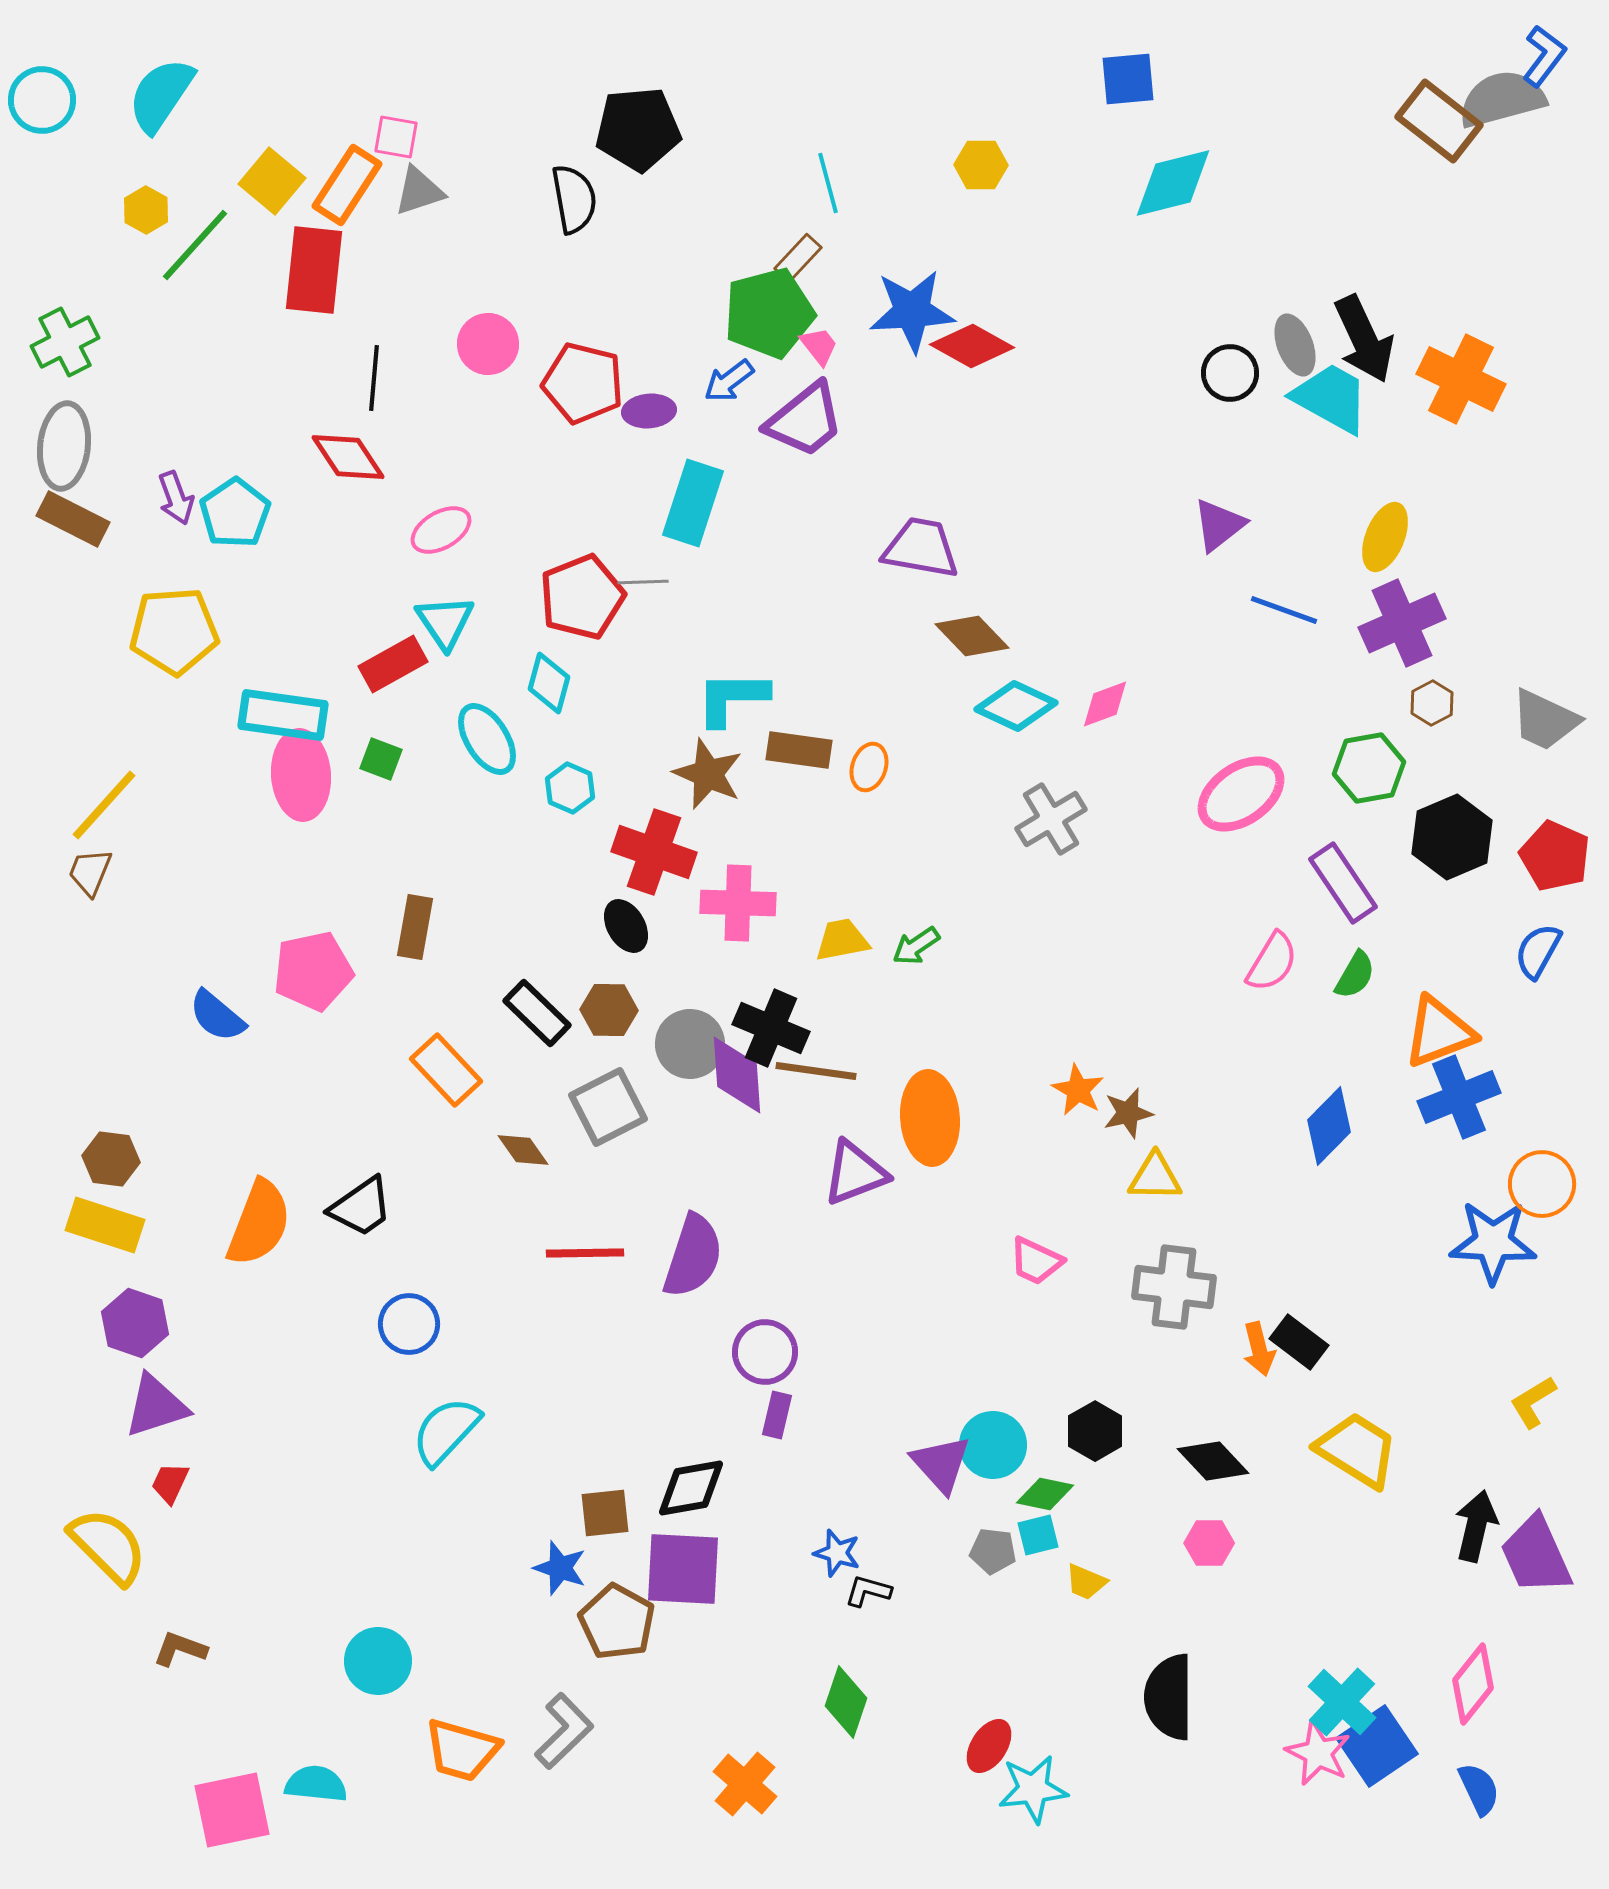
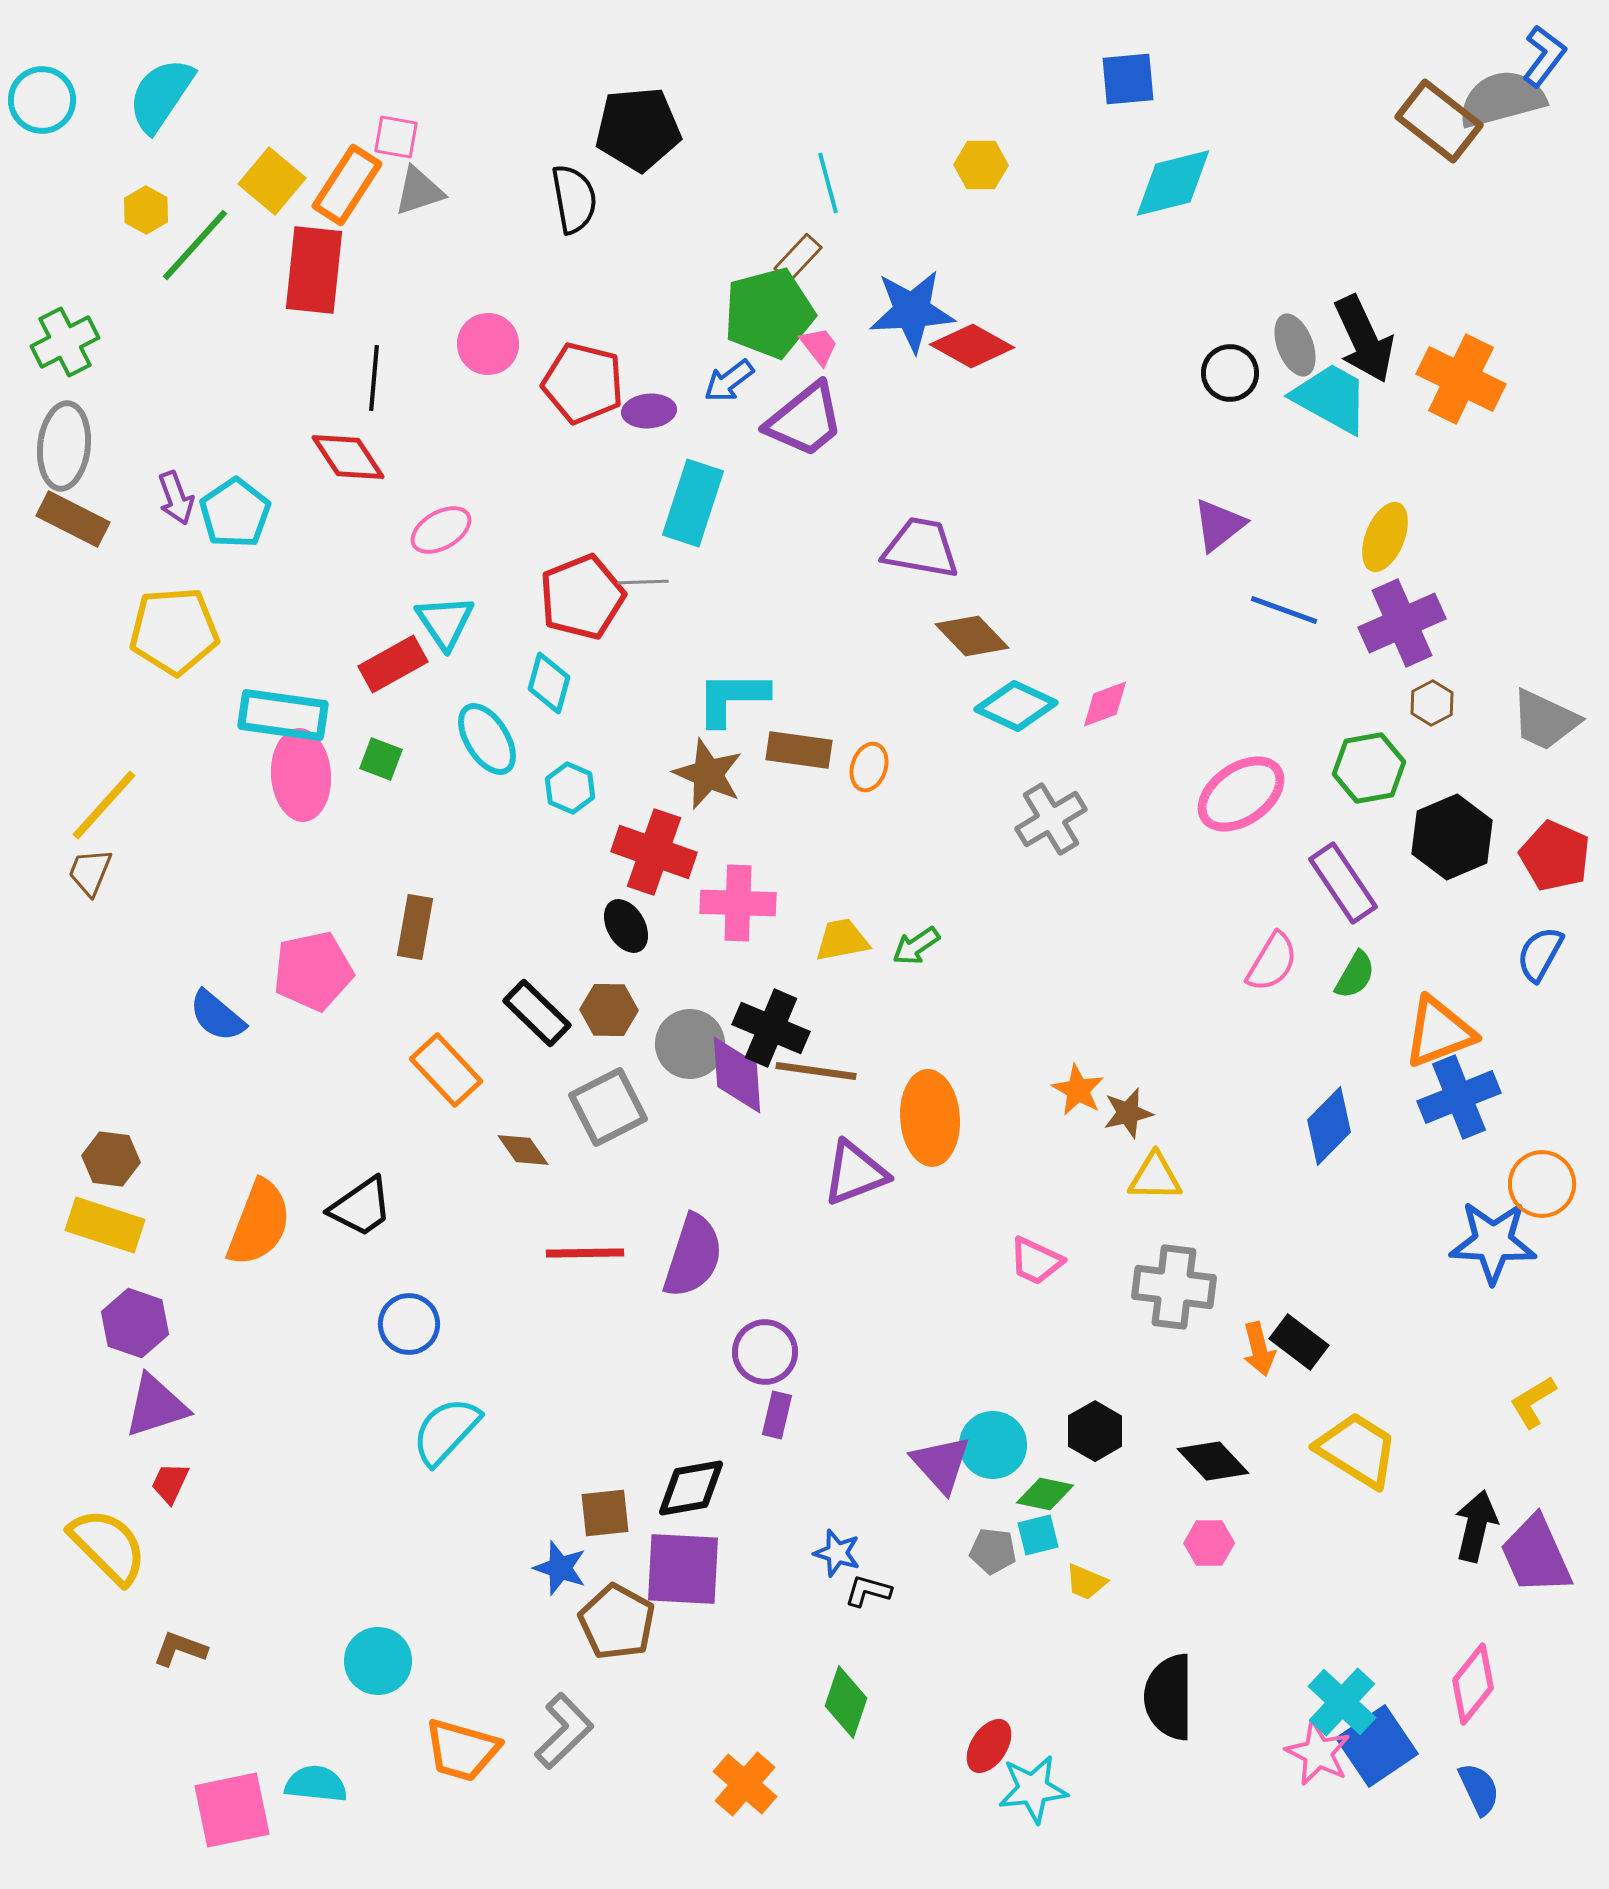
blue semicircle at (1538, 951): moved 2 px right, 3 px down
